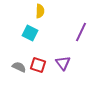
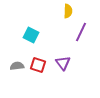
yellow semicircle: moved 28 px right
cyan square: moved 1 px right, 2 px down
gray semicircle: moved 2 px left, 1 px up; rotated 32 degrees counterclockwise
